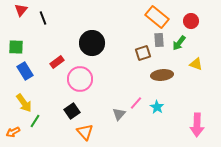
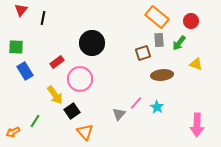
black line: rotated 32 degrees clockwise
yellow arrow: moved 31 px right, 8 px up
